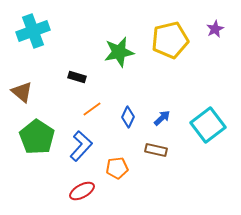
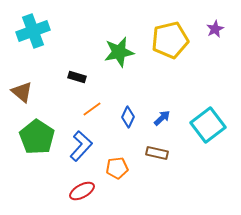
brown rectangle: moved 1 px right, 3 px down
